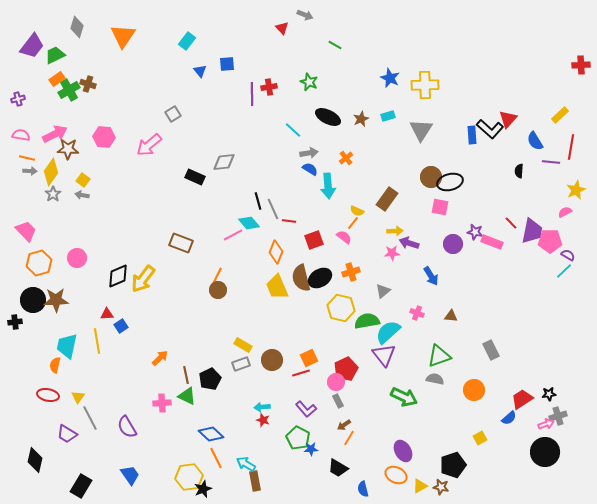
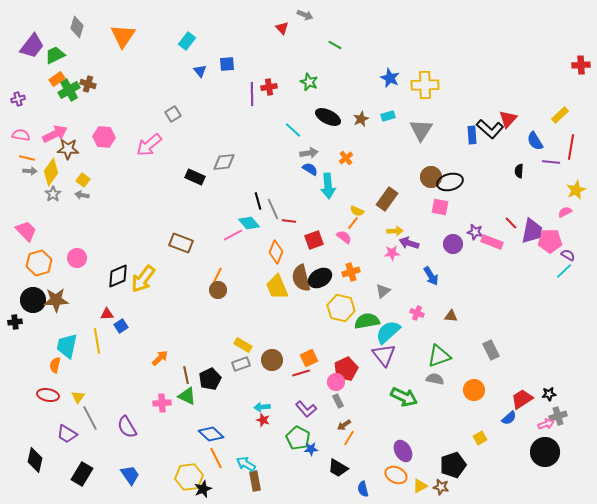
black rectangle at (81, 486): moved 1 px right, 12 px up
